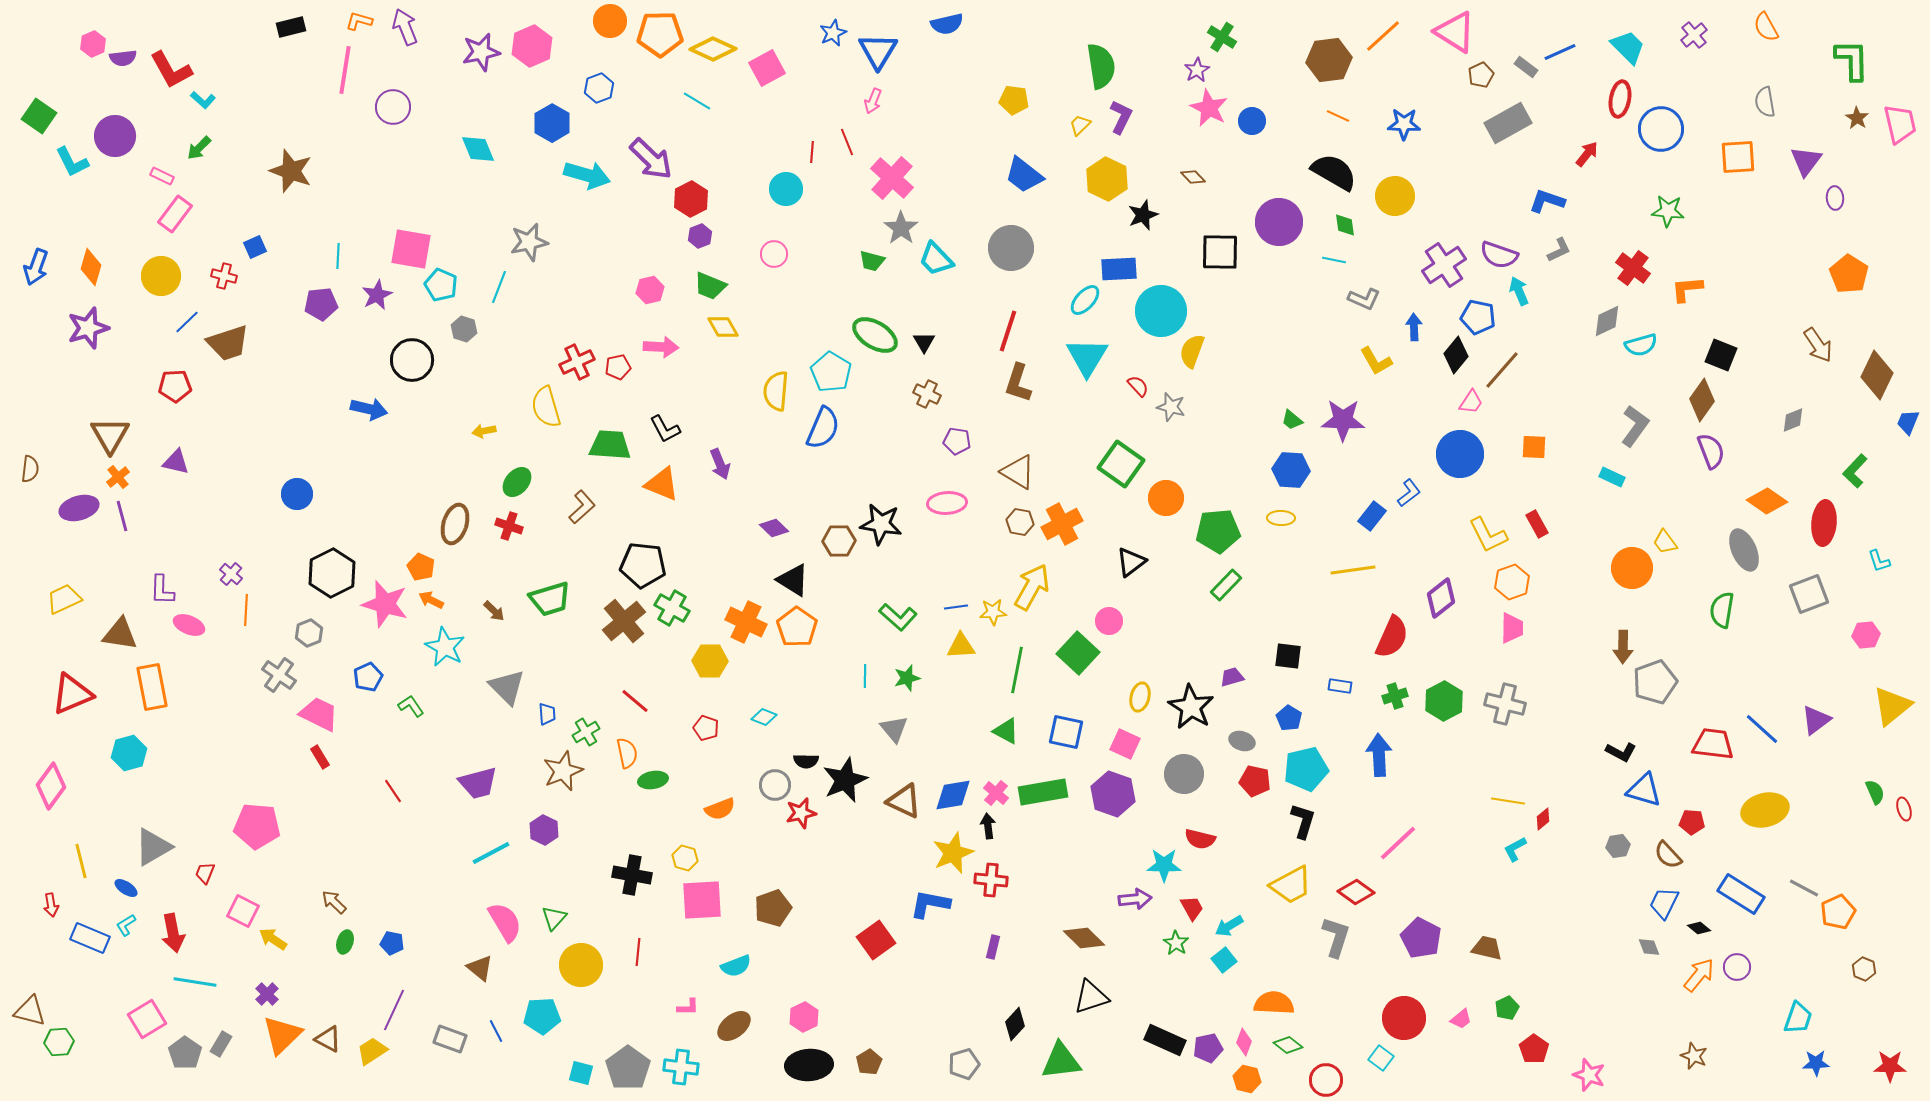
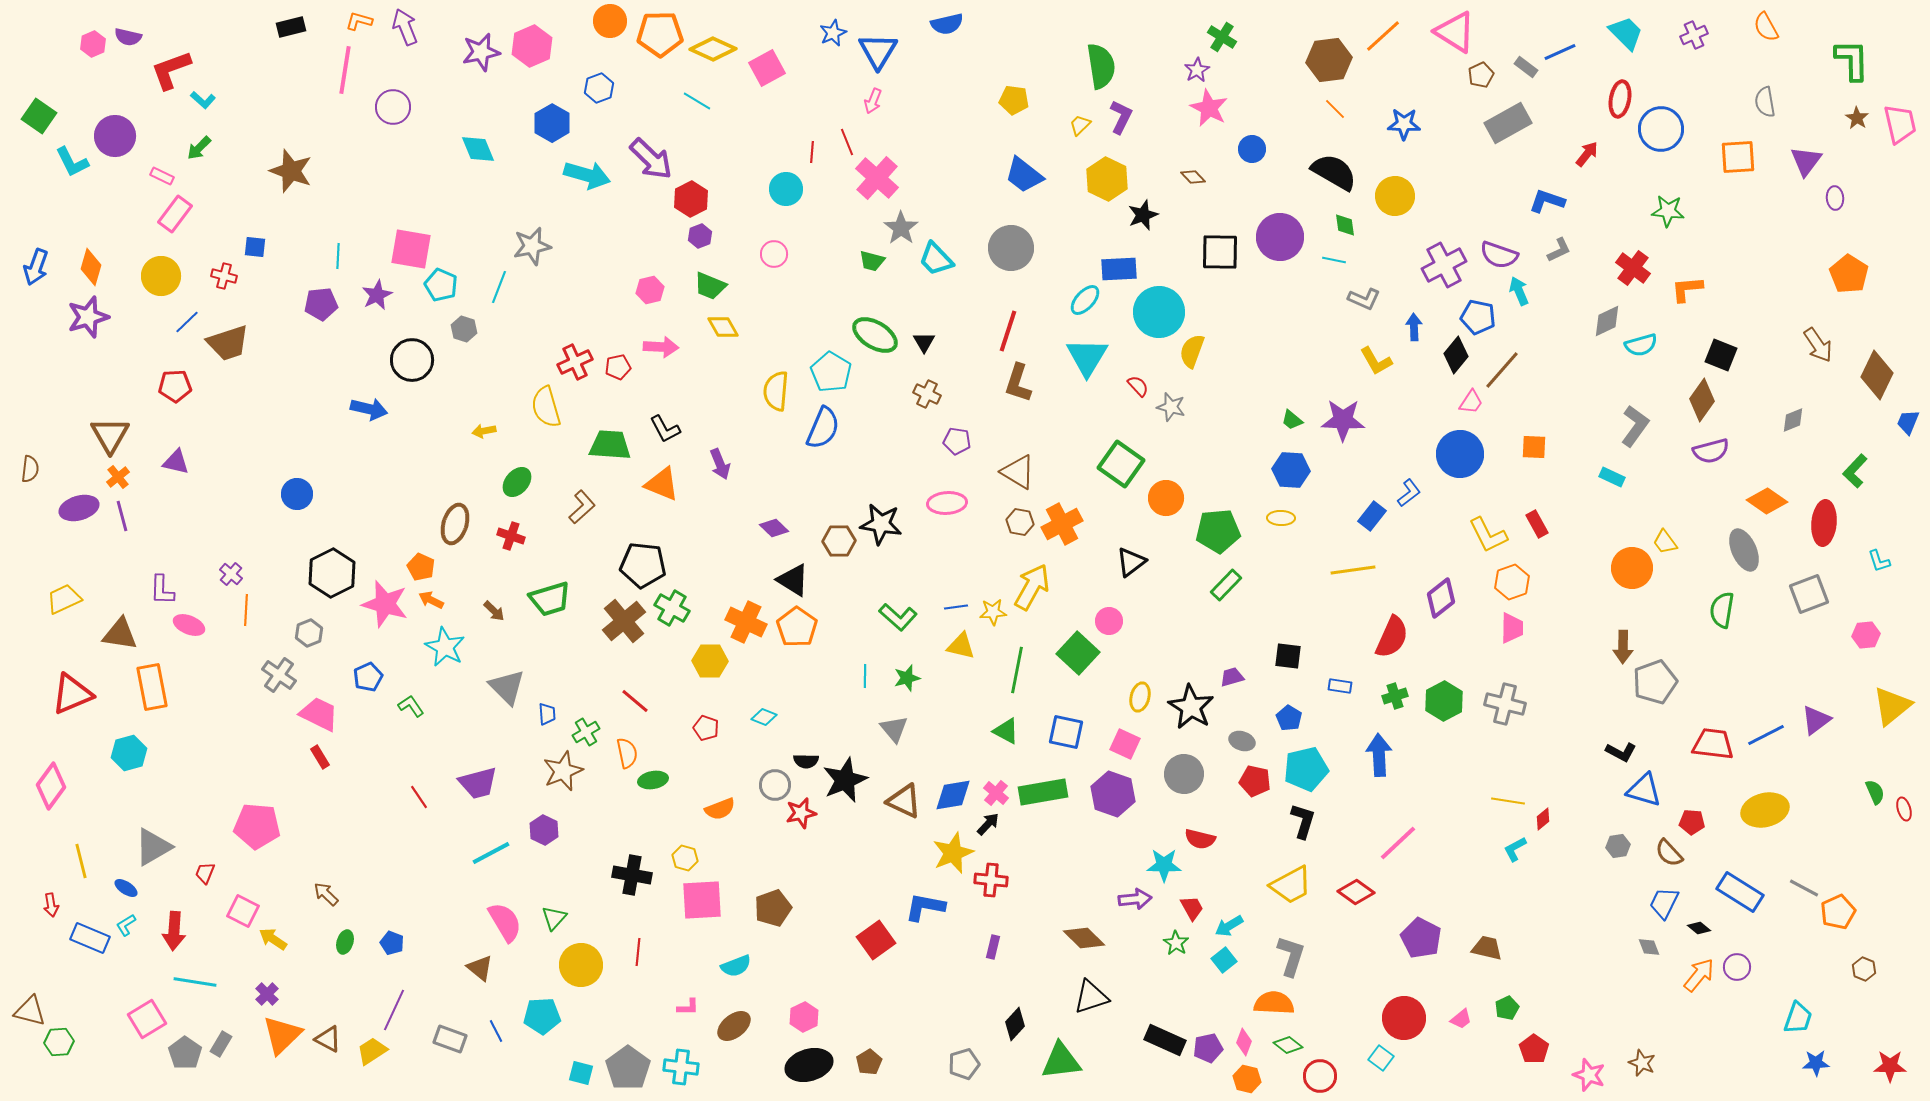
purple cross at (1694, 35): rotated 16 degrees clockwise
cyan trapezoid at (1628, 47): moved 2 px left, 14 px up
purple semicircle at (123, 58): moved 5 px right, 21 px up; rotated 20 degrees clockwise
red L-shape at (171, 70): rotated 99 degrees clockwise
orange line at (1338, 116): moved 3 px left, 7 px up; rotated 20 degrees clockwise
blue circle at (1252, 121): moved 28 px down
pink cross at (892, 178): moved 15 px left
purple circle at (1279, 222): moved 1 px right, 15 px down
gray star at (529, 242): moved 3 px right, 4 px down
blue square at (255, 247): rotated 30 degrees clockwise
purple cross at (1444, 265): rotated 6 degrees clockwise
cyan circle at (1161, 311): moved 2 px left, 1 px down
purple star at (88, 328): moved 11 px up
red cross at (577, 362): moved 2 px left
purple semicircle at (1711, 451): rotated 96 degrees clockwise
red cross at (509, 526): moved 2 px right, 10 px down
yellow triangle at (961, 646): rotated 16 degrees clockwise
blue line at (1762, 729): moved 4 px right, 6 px down; rotated 69 degrees counterclockwise
red line at (393, 791): moved 26 px right, 6 px down
black arrow at (988, 826): moved 2 px up; rotated 50 degrees clockwise
brown semicircle at (1668, 855): moved 1 px right, 2 px up
blue rectangle at (1741, 894): moved 1 px left, 2 px up
brown arrow at (334, 902): moved 8 px left, 8 px up
blue L-shape at (930, 904): moved 5 px left, 3 px down
red arrow at (173, 933): moved 1 px right, 2 px up; rotated 15 degrees clockwise
gray L-shape at (1336, 937): moved 45 px left, 19 px down
blue pentagon at (392, 943): rotated 10 degrees clockwise
brown star at (1694, 1056): moved 52 px left, 7 px down
black ellipse at (809, 1065): rotated 12 degrees counterclockwise
red circle at (1326, 1080): moved 6 px left, 4 px up
